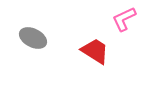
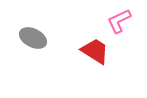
pink L-shape: moved 5 px left, 2 px down
